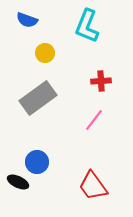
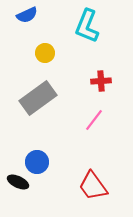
blue semicircle: moved 5 px up; rotated 45 degrees counterclockwise
